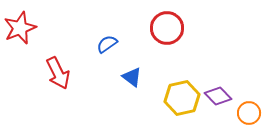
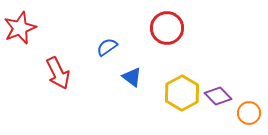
blue semicircle: moved 3 px down
yellow hexagon: moved 5 px up; rotated 16 degrees counterclockwise
